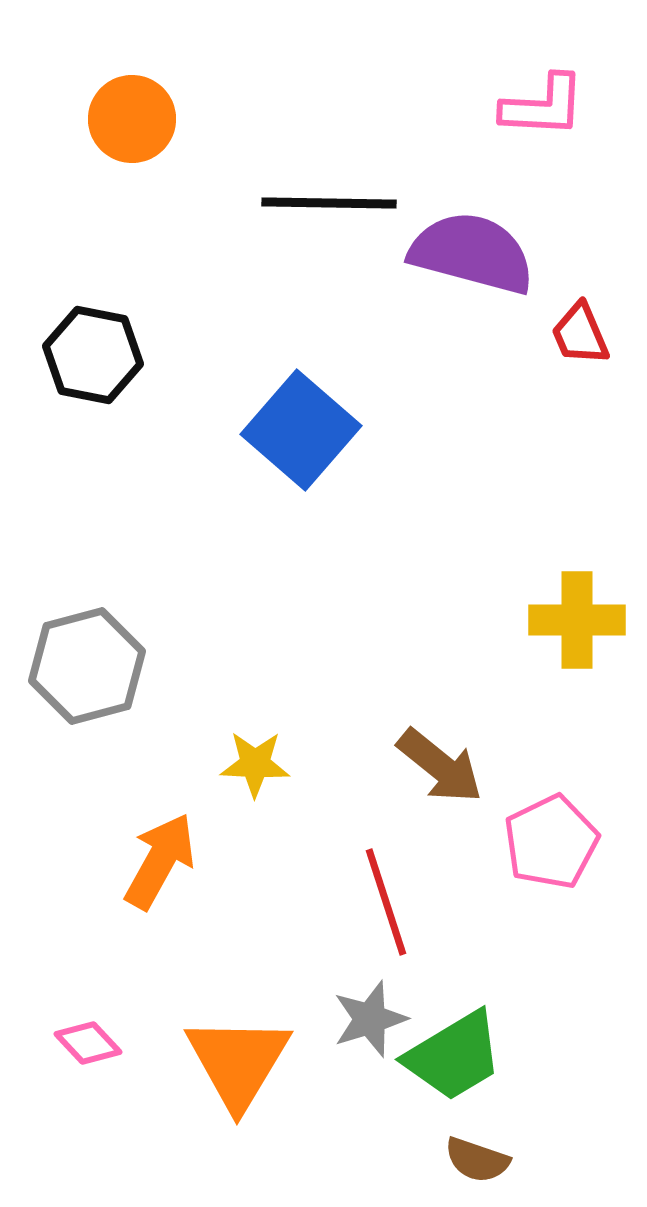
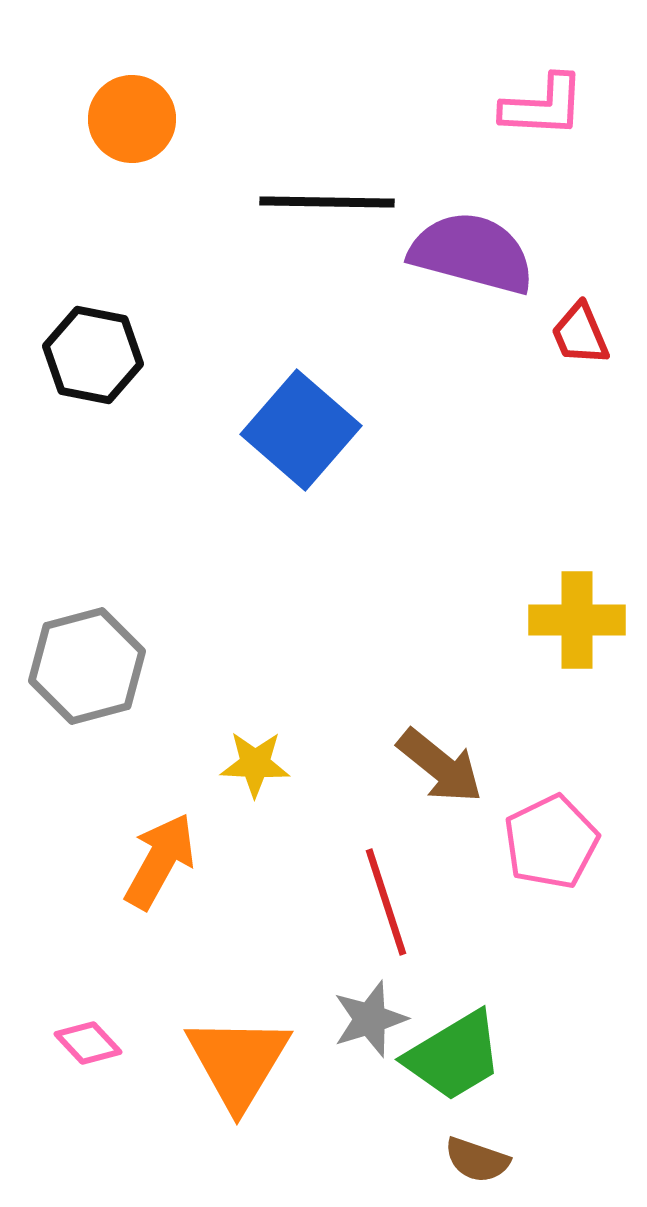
black line: moved 2 px left, 1 px up
